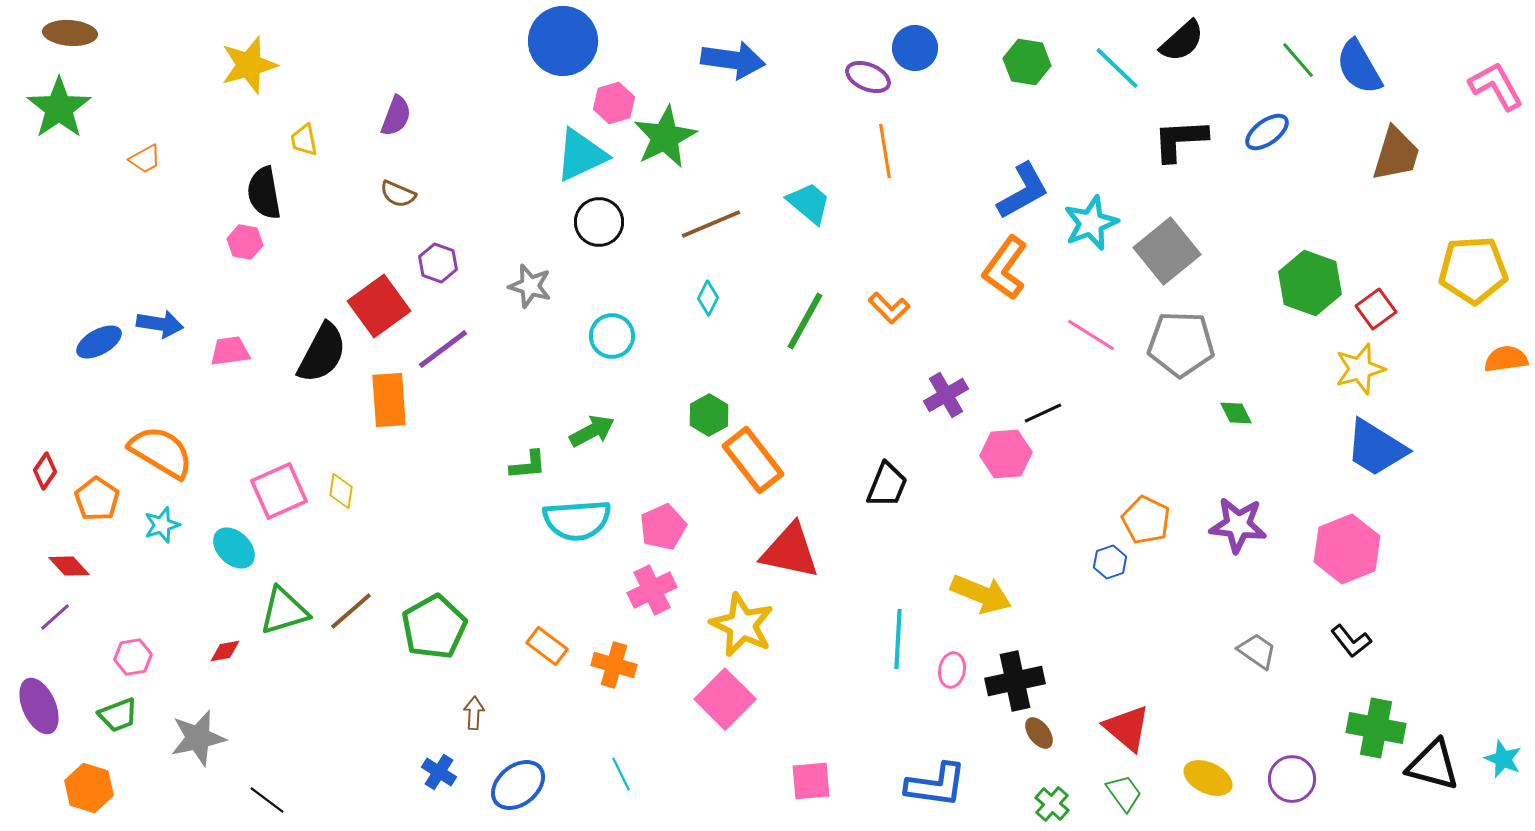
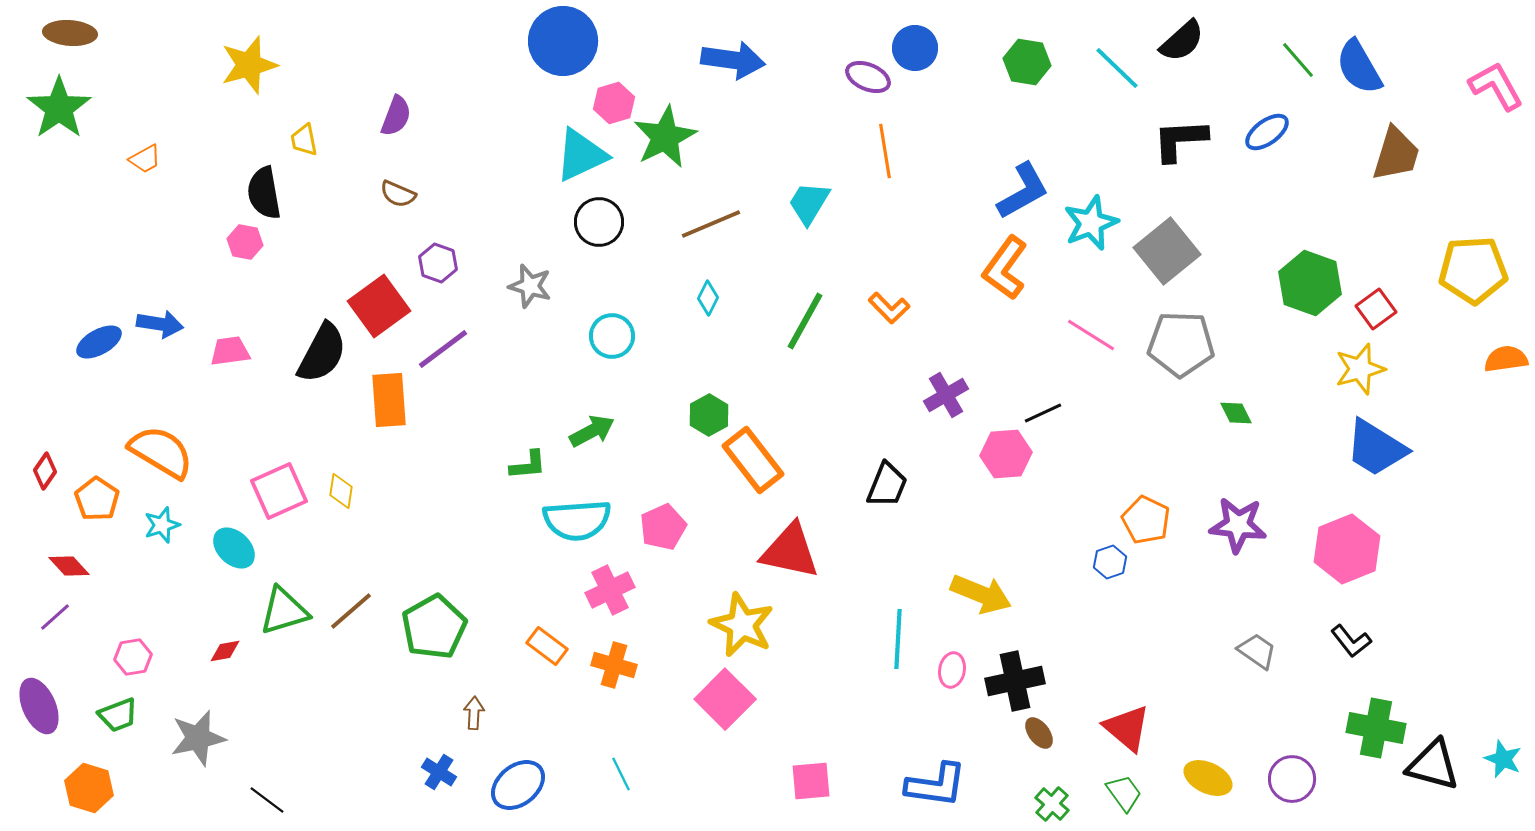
cyan trapezoid at (809, 203): rotated 99 degrees counterclockwise
pink cross at (652, 590): moved 42 px left
